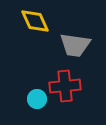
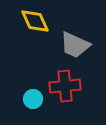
gray trapezoid: rotated 16 degrees clockwise
cyan circle: moved 4 px left
